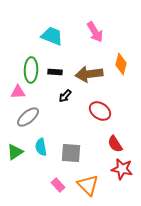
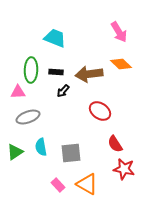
pink arrow: moved 24 px right
cyan trapezoid: moved 3 px right, 2 px down
orange diamond: rotated 60 degrees counterclockwise
black rectangle: moved 1 px right
black arrow: moved 2 px left, 5 px up
gray ellipse: rotated 20 degrees clockwise
gray square: rotated 10 degrees counterclockwise
red star: moved 2 px right
orange triangle: moved 1 px left, 1 px up; rotated 15 degrees counterclockwise
